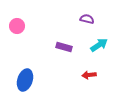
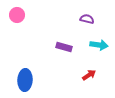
pink circle: moved 11 px up
cyan arrow: rotated 42 degrees clockwise
red arrow: rotated 152 degrees clockwise
blue ellipse: rotated 15 degrees counterclockwise
